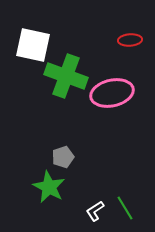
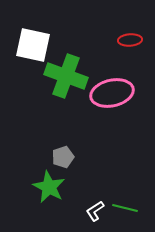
green line: rotated 45 degrees counterclockwise
